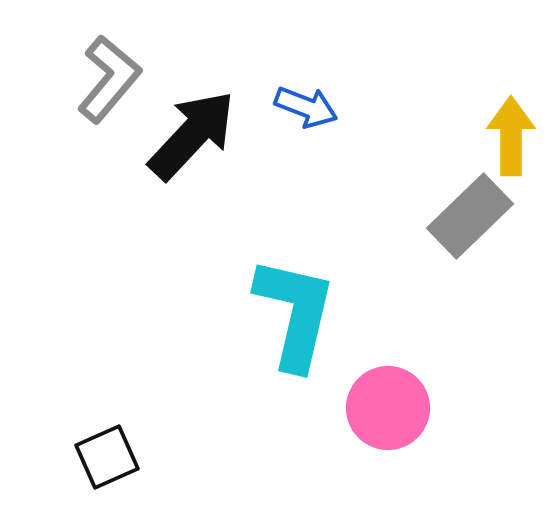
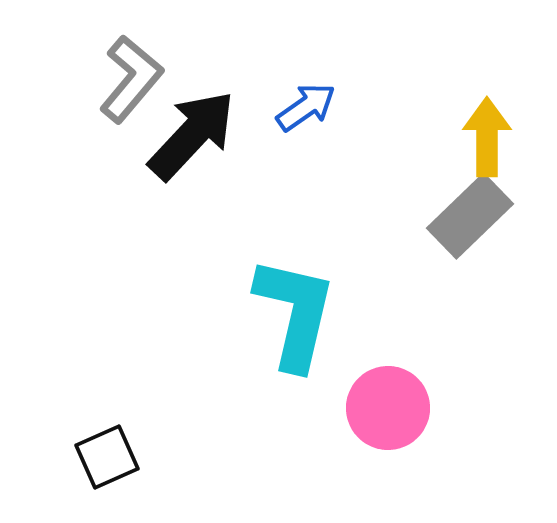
gray L-shape: moved 22 px right
blue arrow: rotated 56 degrees counterclockwise
yellow arrow: moved 24 px left, 1 px down
